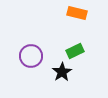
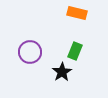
green rectangle: rotated 42 degrees counterclockwise
purple circle: moved 1 px left, 4 px up
